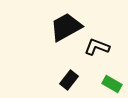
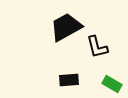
black L-shape: rotated 125 degrees counterclockwise
black rectangle: rotated 48 degrees clockwise
